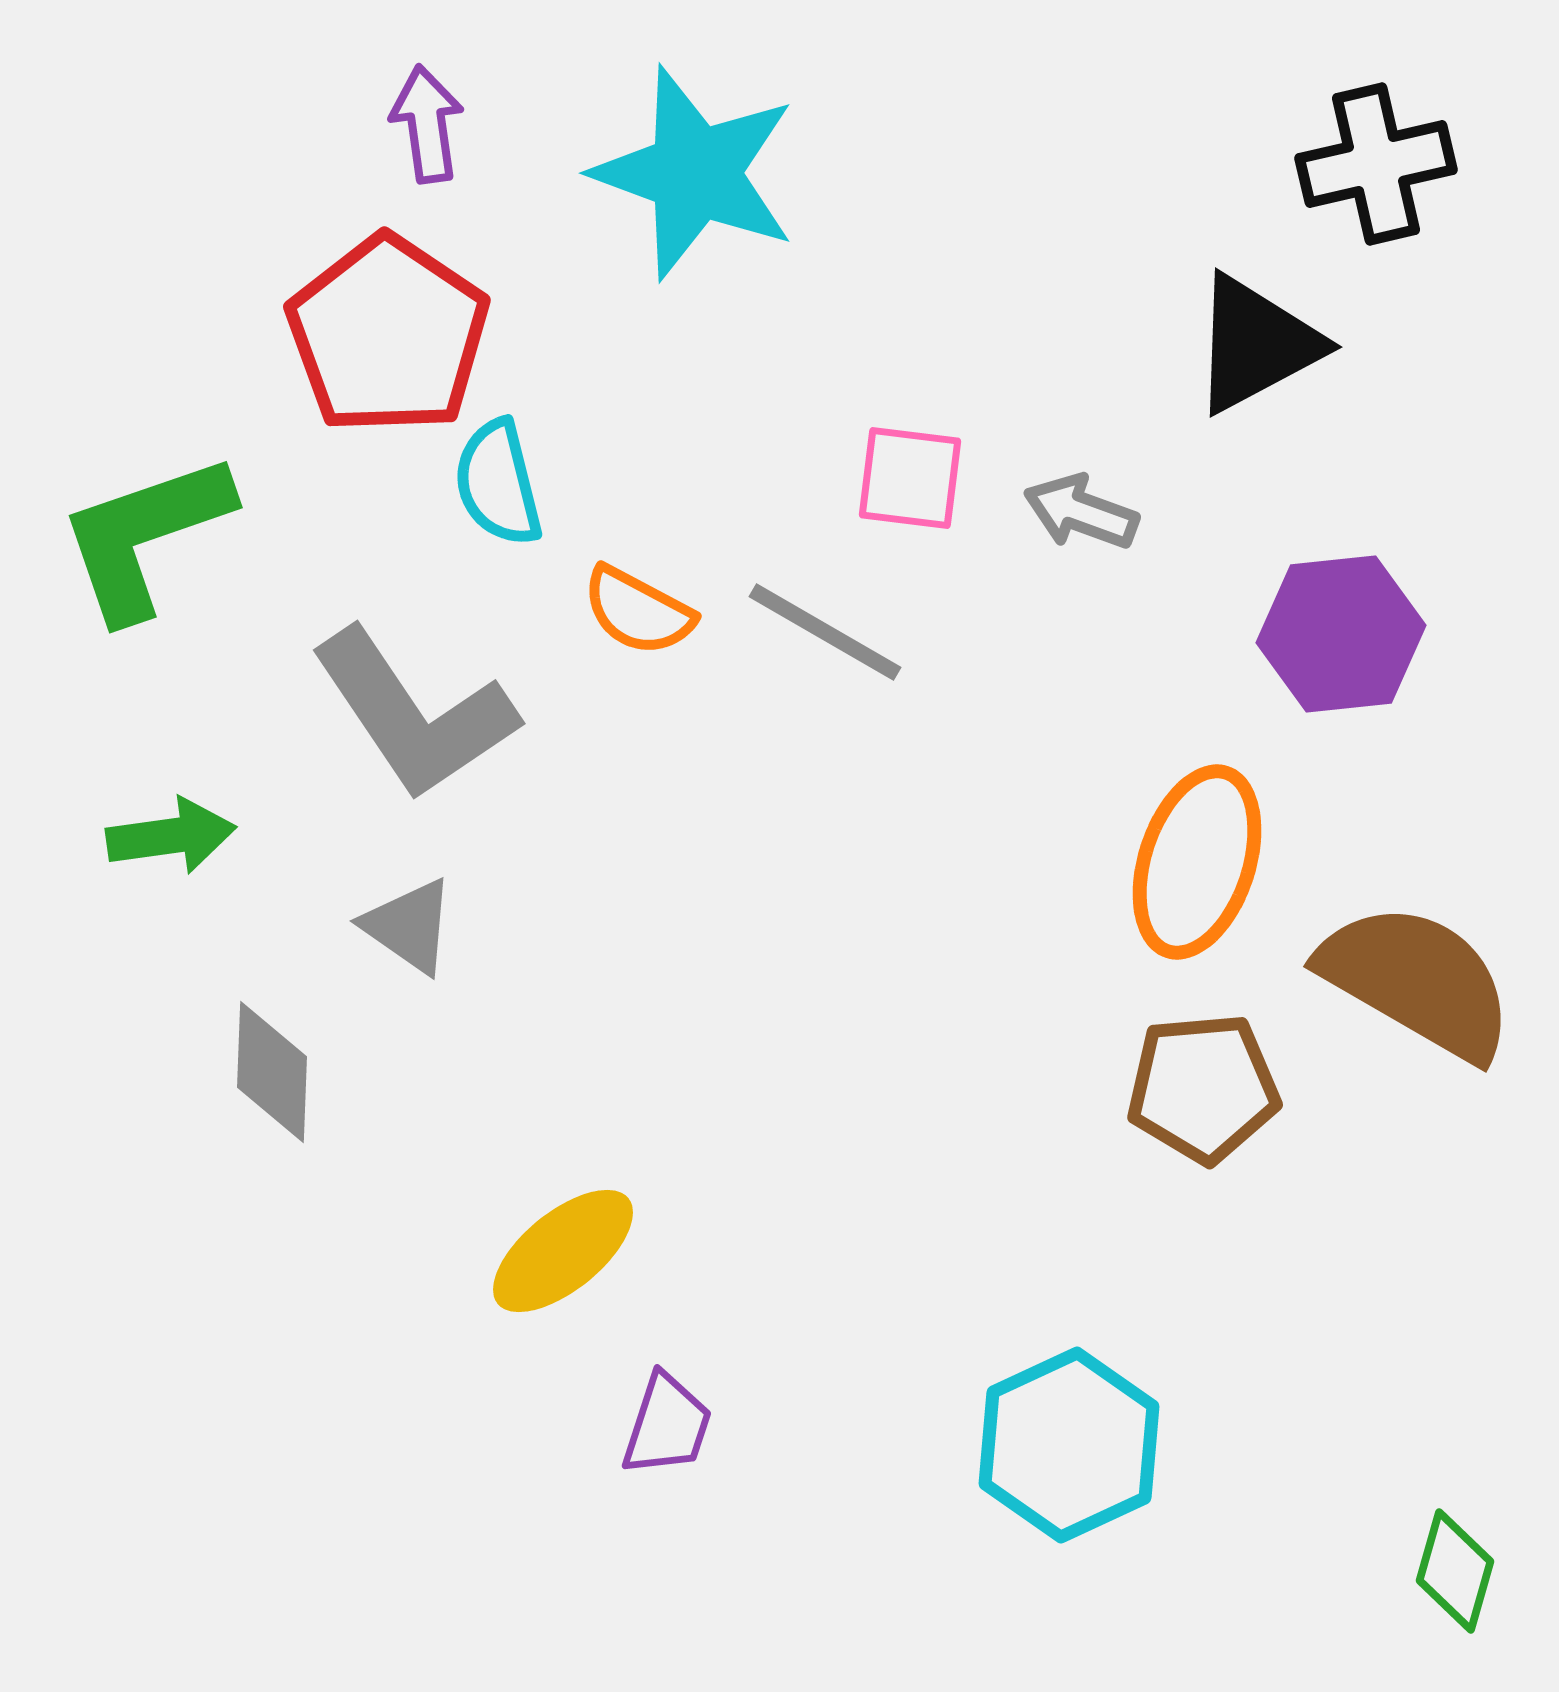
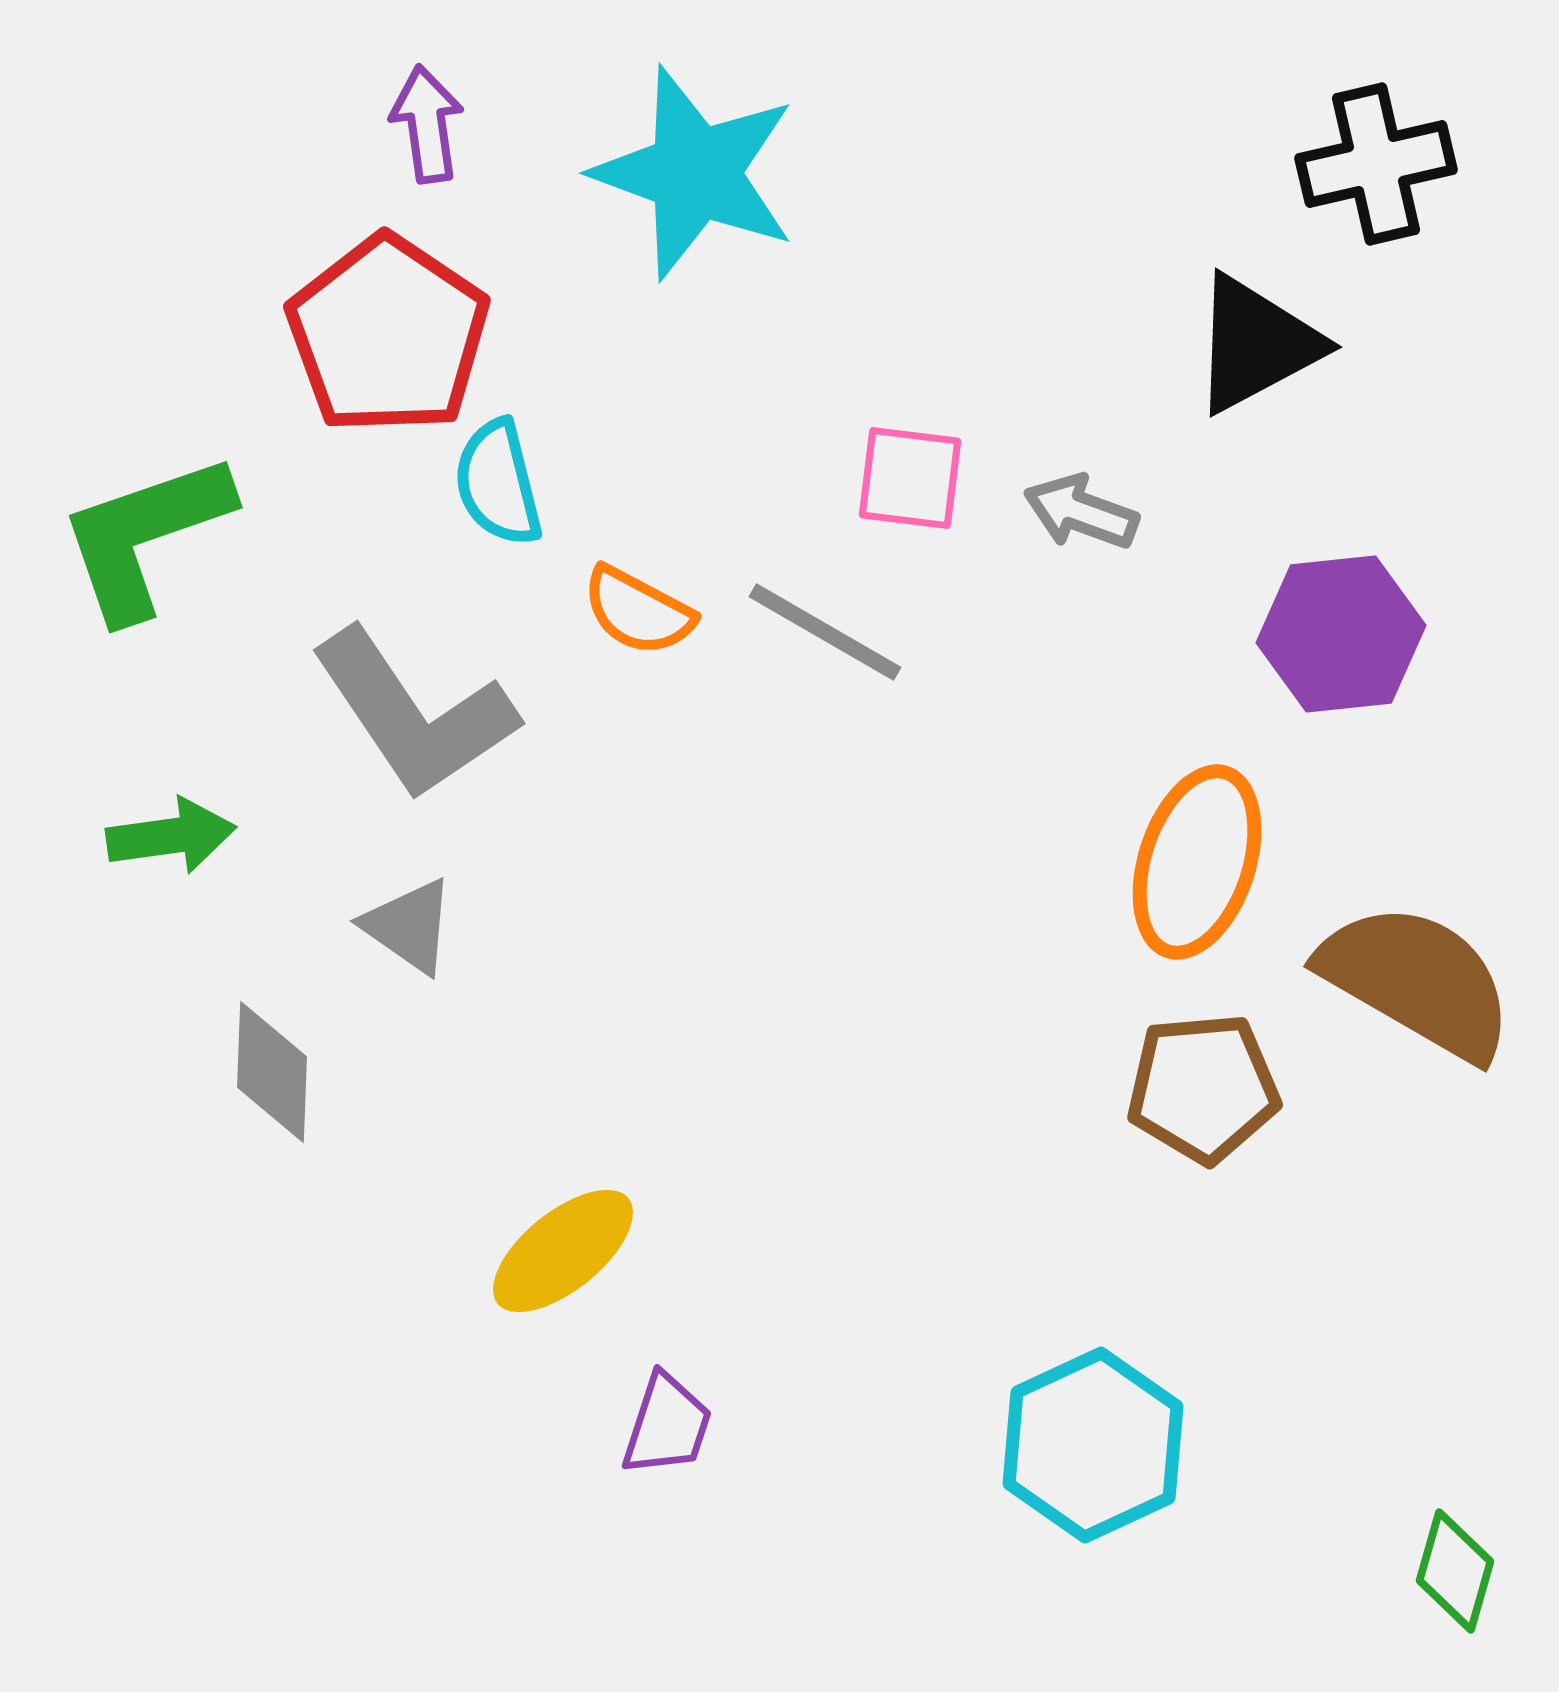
cyan hexagon: moved 24 px right
